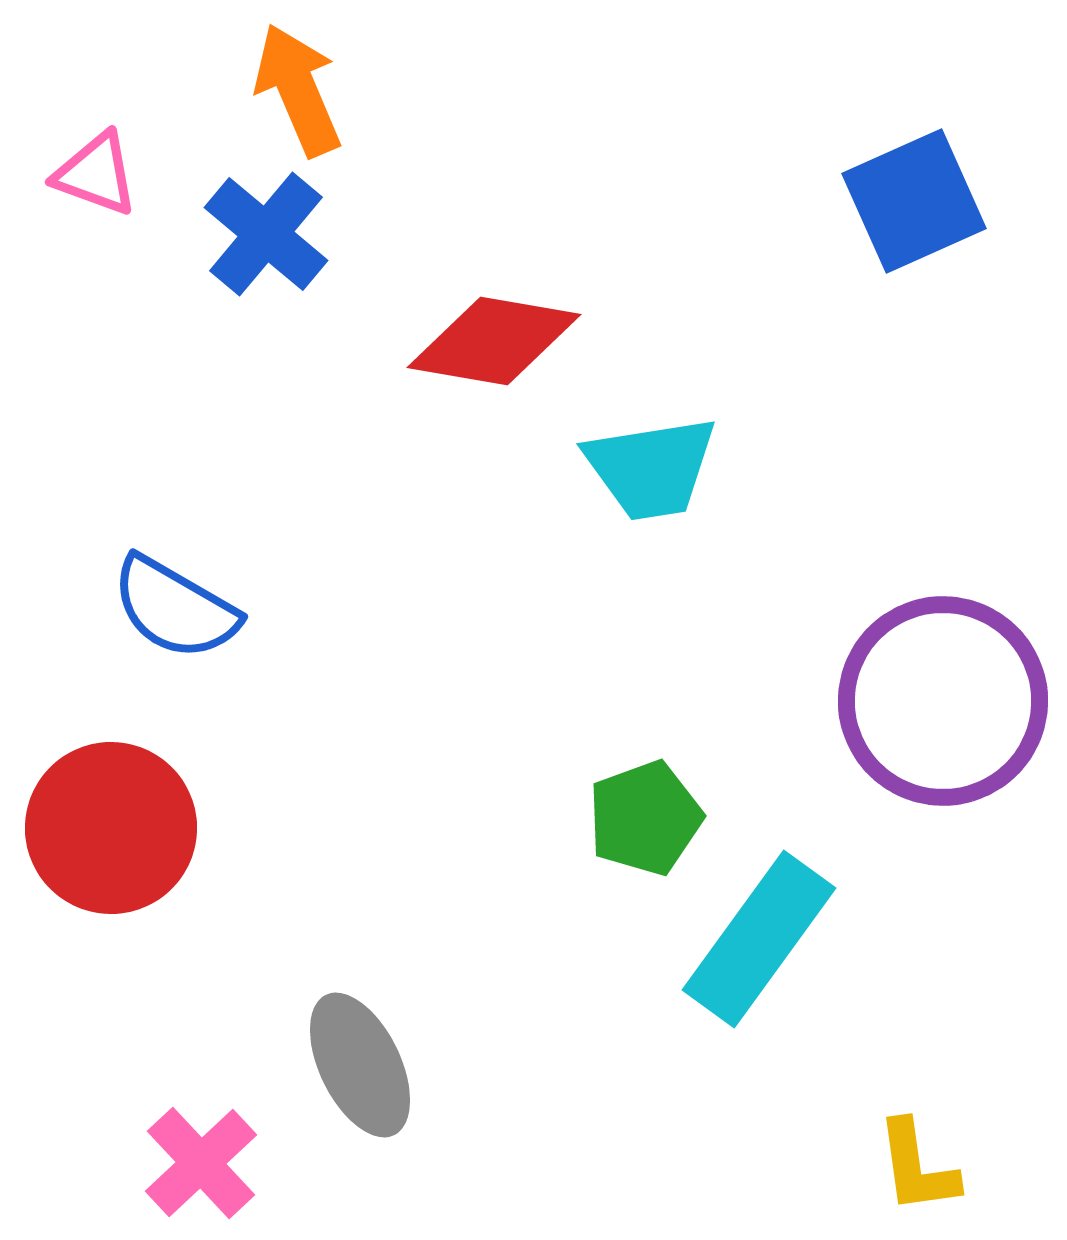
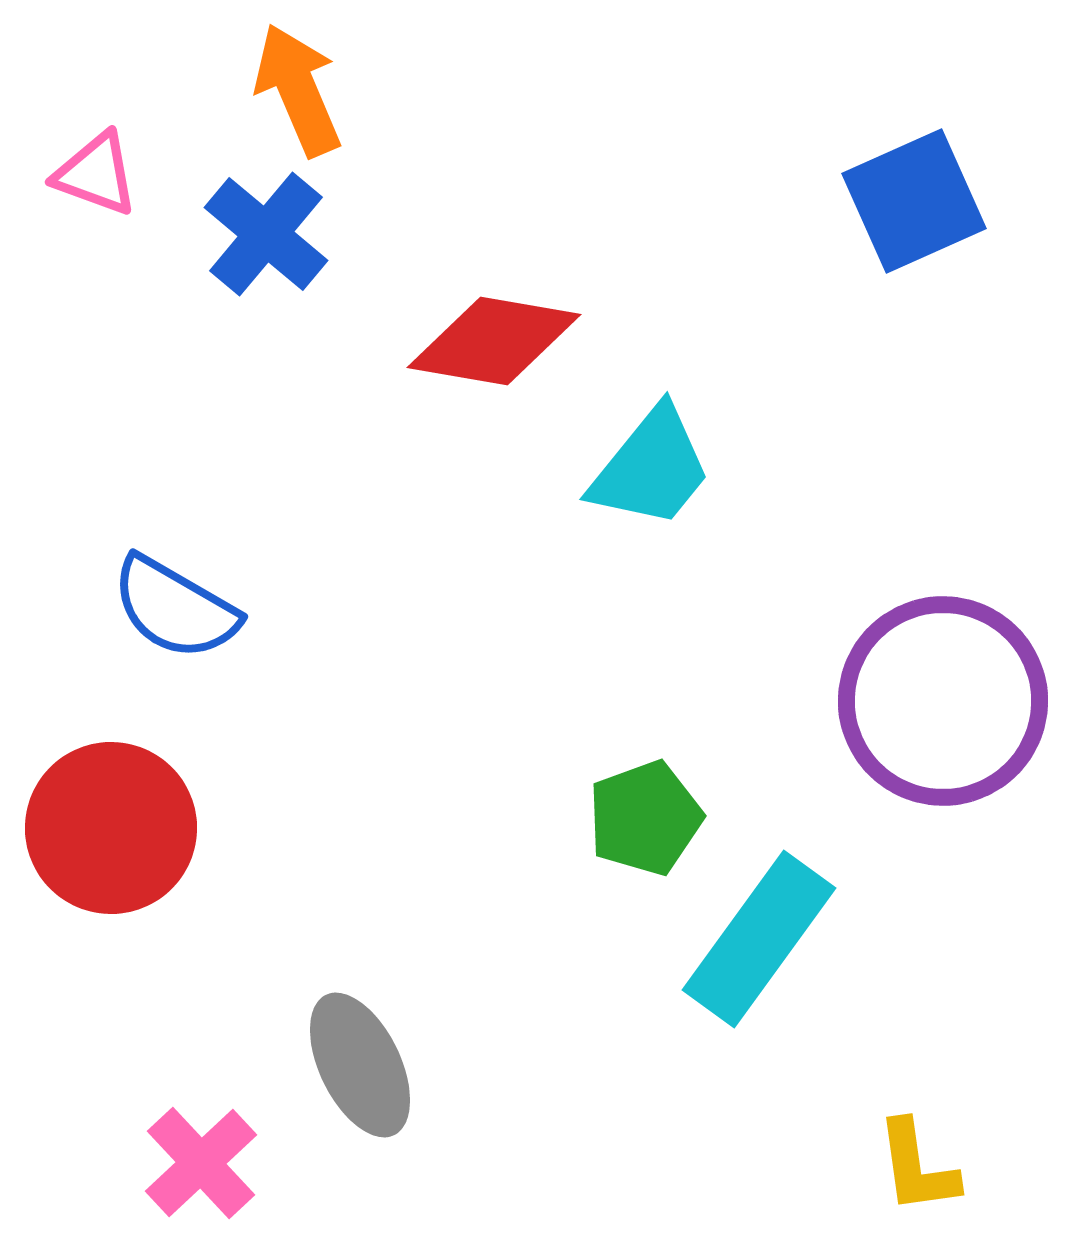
cyan trapezoid: rotated 42 degrees counterclockwise
